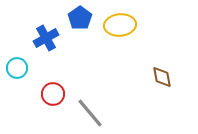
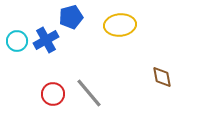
blue pentagon: moved 9 px left, 1 px up; rotated 20 degrees clockwise
blue cross: moved 2 px down
cyan circle: moved 27 px up
gray line: moved 1 px left, 20 px up
